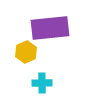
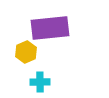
cyan cross: moved 2 px left, 1 px up
